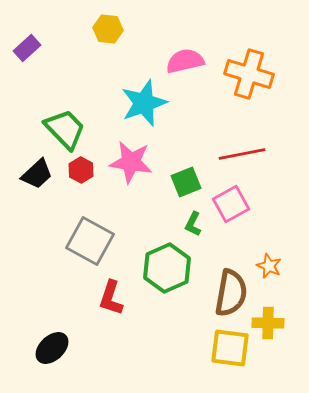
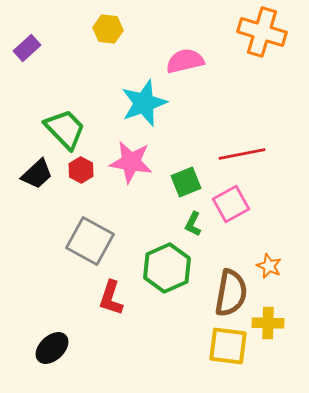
orange cross: moved 13 px right, 42 px up
yellow square: moved 2 px left, 2 px up
